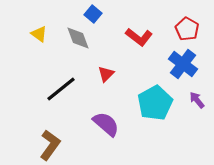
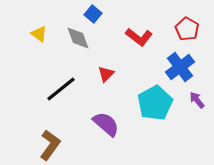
blue cross: moved 3 px left, 3 px down; rotated 16 degrees clockwise
